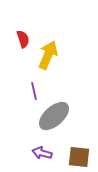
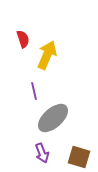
yellow arrow: moved 1 px left
gray ellipse: moved 1 px left, 2 px down
purple arrow: rotated 126 degrees counterclockwise
brown square: rotated 10 degrees clockwise
